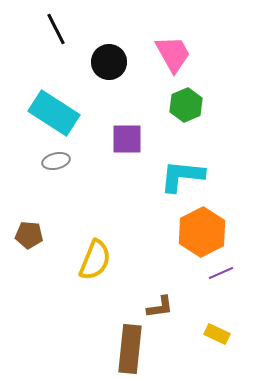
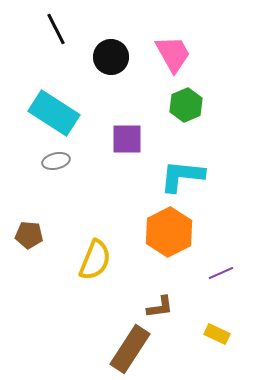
black circle: moved 2 px right, 5 px up
orange hexagon: moved 33 px left
brown rectangle: rotated 27 degrees clockwise
